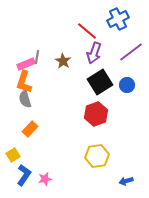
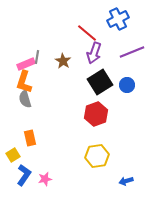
red line: moved 2 px down
purple line: moved 1 px right; rotated 15 degrees clockwise
orange rectangle: moved 9 px down; rotated 56 degrees counterclockwise
